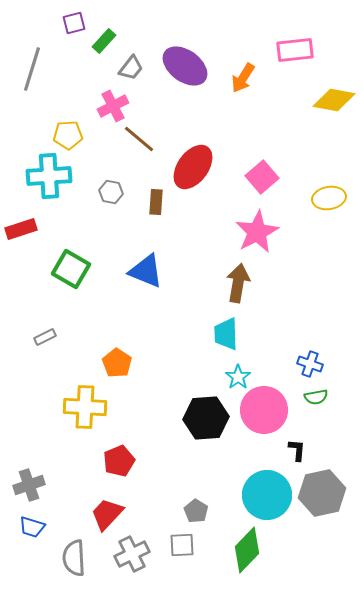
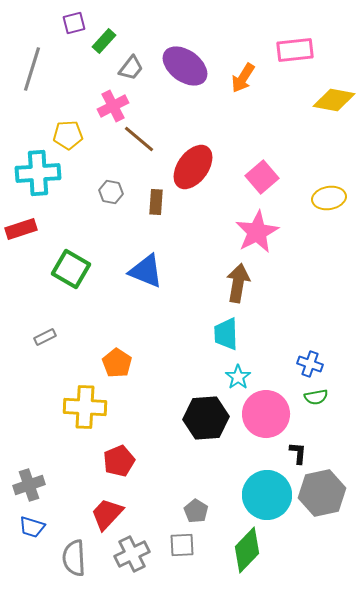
cyan cross at (49, 176): moved 11 px left, 3 px up
pink circle at (264, 410): moved 2 px right, 4 px down
black L-shape at (297, 450): moved 1 px right, 3 px down
